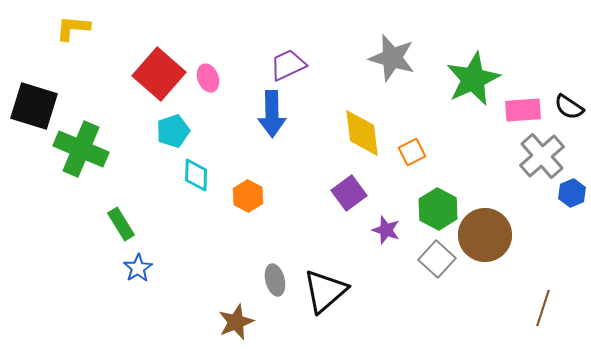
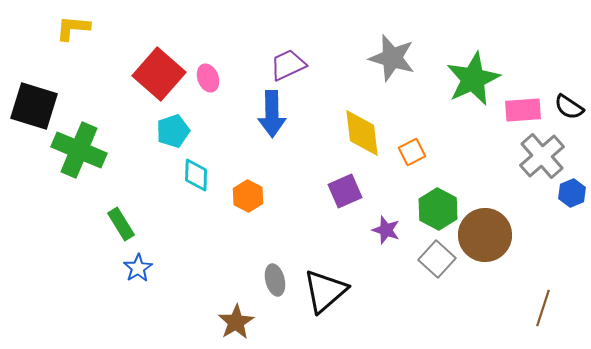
green cross: moved 2 px left, 1 px down
purple square: moved 4 px left, 2 px up; rotated 12 degrees clockwise
brown star: rotated 9 degrees counterclockwise
